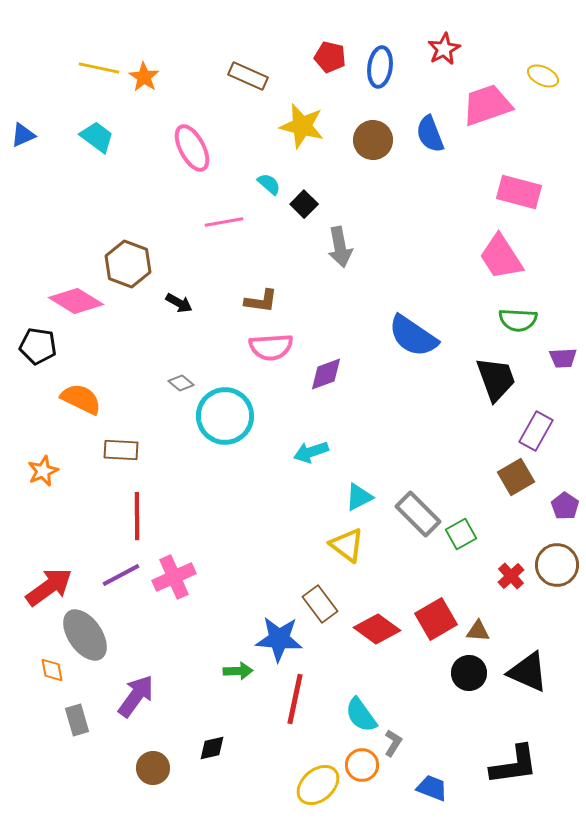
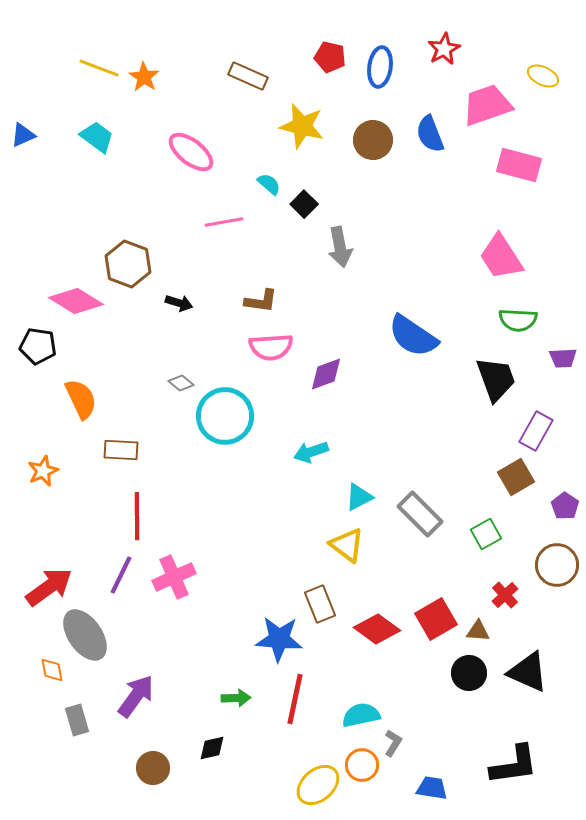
yellow line at (99, 68): rotated 9 degrees clockwise
pink ellipse at (192, 148): moved 1 px left, 4 px down; rotated 24 degrees counterclockwise
pink rectangle at (519, 192): moved 27 px up
black arrow at (179, 303): rotated 12 degrees counterclockwise
orange semicircle at (81, 399): rotated 39 degrees clockwise
gray rectangle at (418, 514): moved 2 px right
green square at (461, 534): moved 25 px right
purple line at (121, 575): rotated 36 degrees counterclockwise
red cross at (511, 576): moved 6 px left, 19 px down
brown rectangle at (320, 604): rotated 15 degrees clockwise
green arrow at (238, 671): moved 2 px left, 27 px down
cyan semicircle at (361, 715): rotated 114 degrees clockwise
blue trapezoid at (432, 788): rotated 12 degrees counterclockwise
